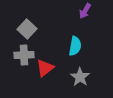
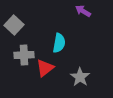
purple arrow: moved 2 px left; rotated 91 degrees clockwise
gray square: moved 13 px left, 4 px up
cyan semicircle: moved 16 px left, 3 px up
